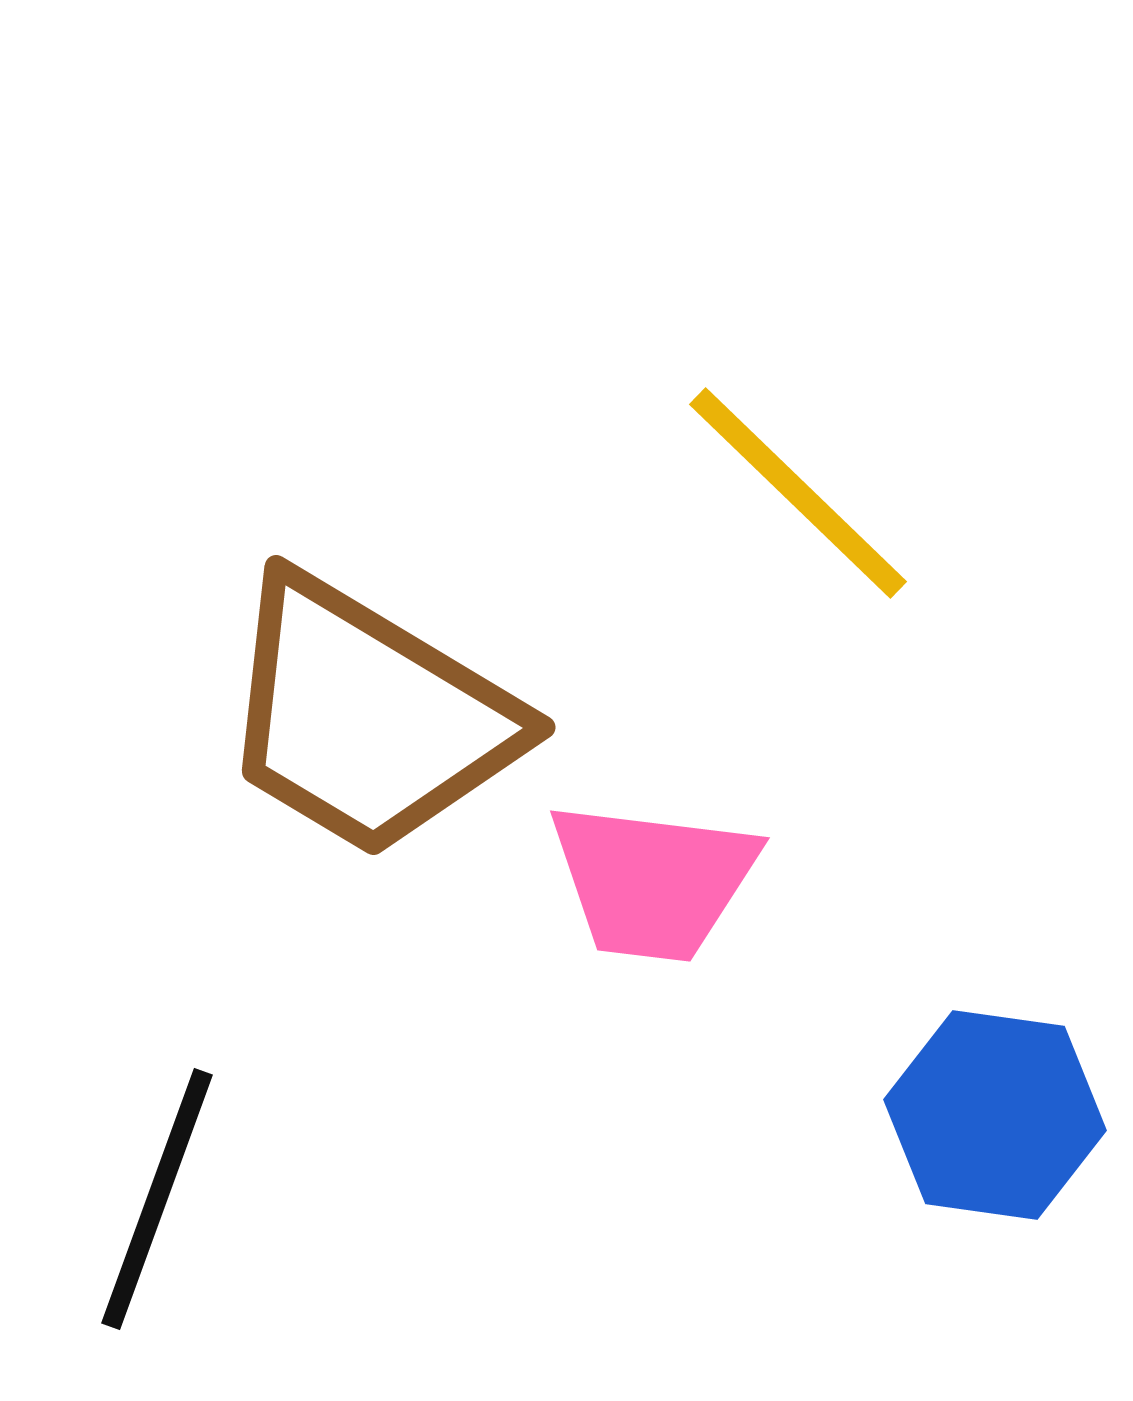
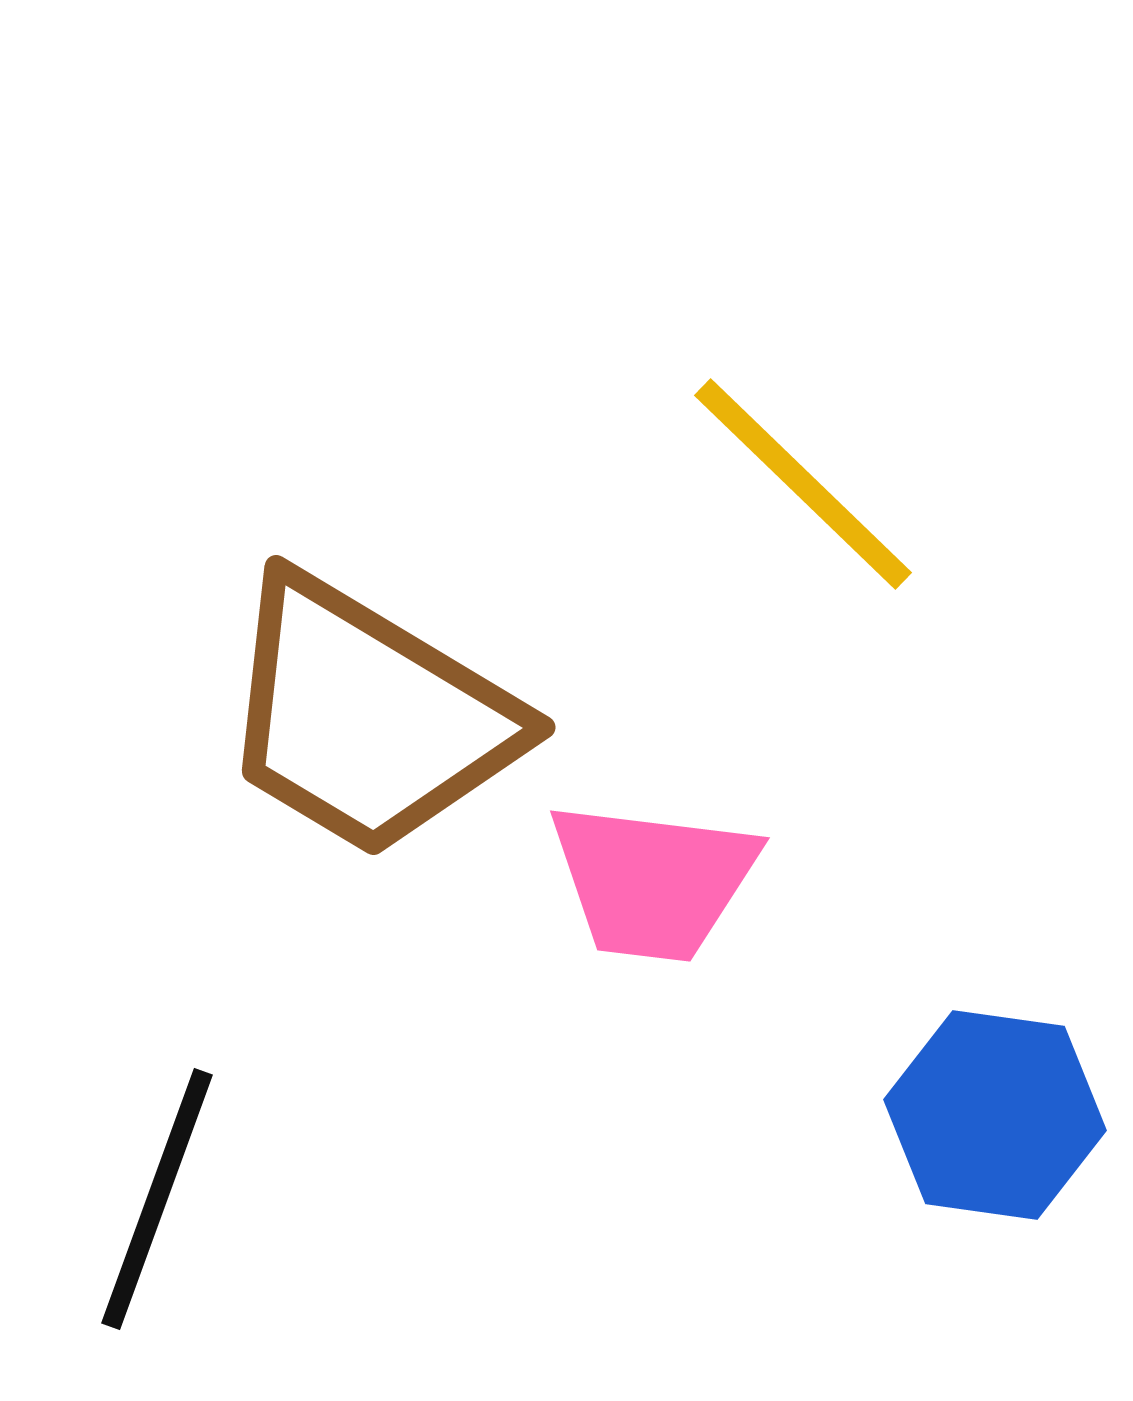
yellow line: moved 5 px right, 9 px up
